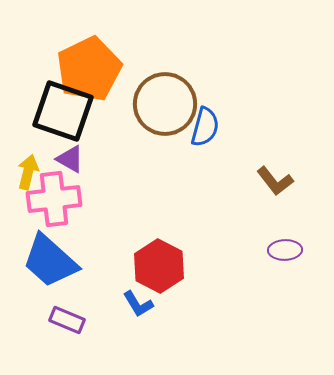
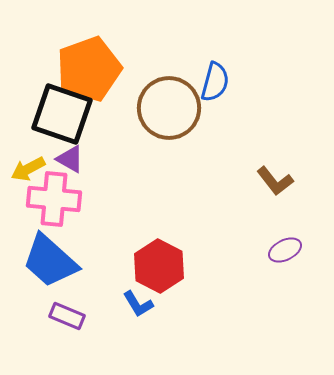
orange pentagon: rotated 6 degrees clockwise
brown circle: moved 4 px right, 4 px down
black square: moved 1 px left, 3 px down
blue semicircle: moved 10 px right, 45 px up
yellow arrow: moved 3 px up; rotated 132 degrees counterclockwise
pink cross: rotated 12 degrees clockwise
purple ellipse: rotated 24 degrees counterclockwise
purple rectangle: moved 4 px up
